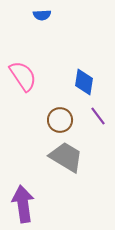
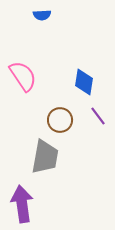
gray trapezoid: moved 21 px left; rotated 69 degrees clockwise
purple arrow: moved 1 px left
